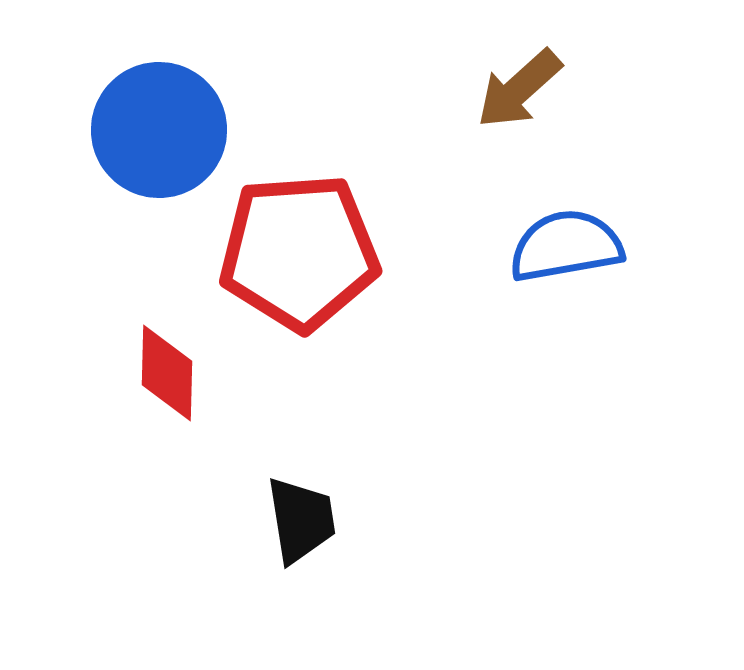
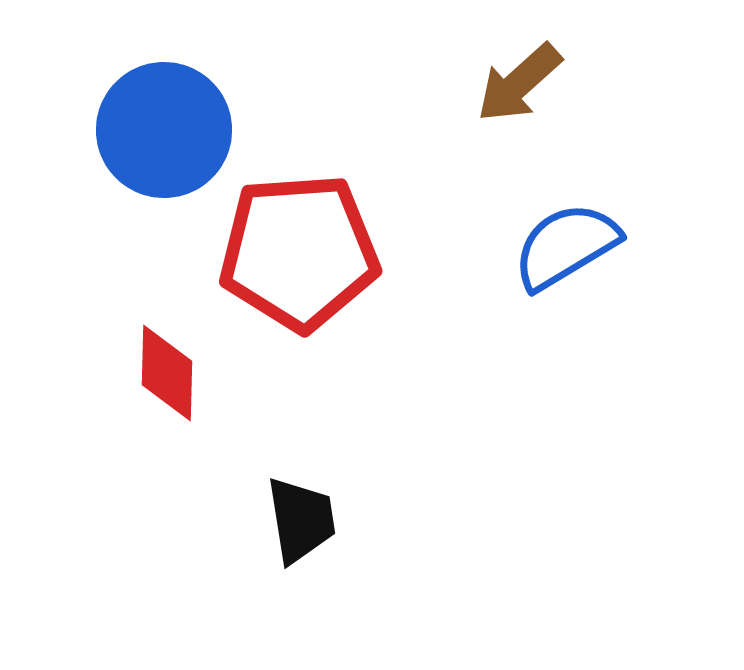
brown arrow: moved 6 px up
blue circle: moved 5 px right
blue semicircle: rotated 21 degrees counterclockwise
